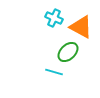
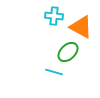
cyan cross: moved 2 px up; rotated 18 degrees counterclockwise
